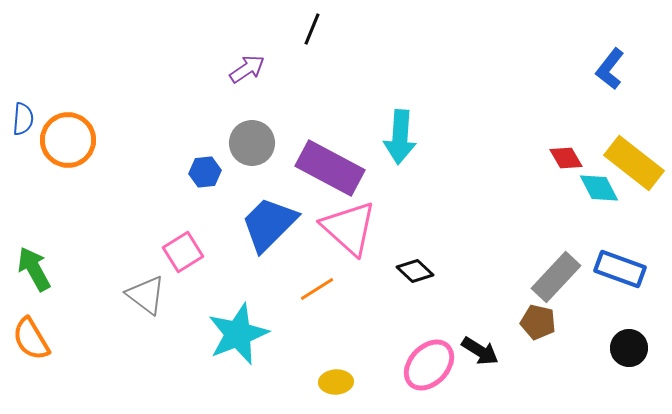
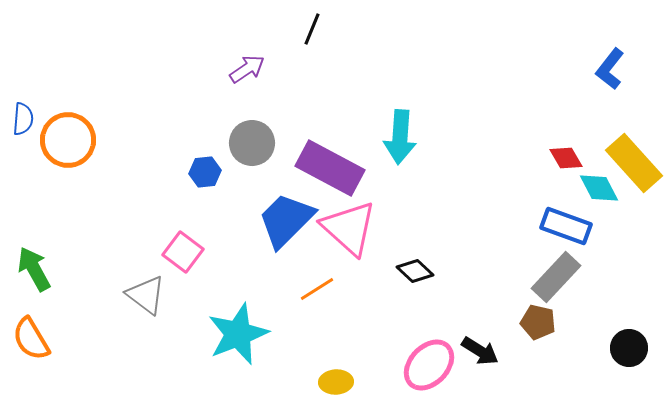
yellow rectangle: rotated 10 degrees clockwise
blue trapezoid: moved 17 px right, 4 px up
pink square: rotated 21 degrees counterclockwise
blue rectangle: moved 54 px left, 43 px up
